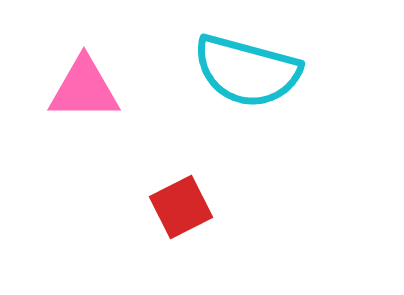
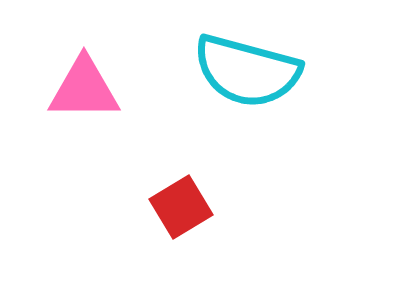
red square: rotated 4 degrees counterclockwise
